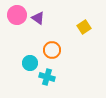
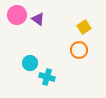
purple triangle: moved 1 px down
orange circle: moved 27 px right
